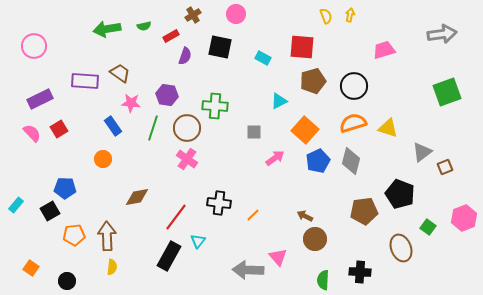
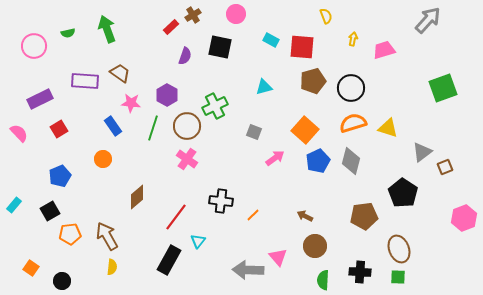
yellow arrow at (350, 15): moved 3 px right, 24 px down
green semicircle at (144, 26): moved 76 px left, 7 px down
green arrow at (107, 29): rotated 80 degrees clockwise
gray arrow at (442, 34): moved 14 px left, 14 px up; rotated 40 degrees counterclockwise
red rectangle at (171, 36): moved 9 px up; rotated 14 degrees counterclockwise
cyan rectangle at (263, 58): moved 8 px right, 18 px up
black circle at (354, 86): moved 3 px left, 2 px down
green square at (447, 92): moved 4 px left, 4 px up
purple hexagon at (167, 95): rotated 20 degrees clockwise
cyan triangle at (279, 101): moved 15 px left, 14 px up; rotated 12 degrees clockwise
green cross at (215, 106): rotated 30 degrees counterclockwise
brown circle at (187, 128): moved 2 px up
gray square at (254, 132): rotated 21 degrees clockwise
pink semicircle at (32, 133): moved 13 px left
blue pentagon at (65, 188): moved 5 px left, 12 px up; rotated 25 degrees counterclockwise
black pentagon at (400, 194): moved 3 px right, 1 px up; rotated 12 degrees clockwise
brown diamond at (137, 197): rotated 30 degrees counterclockwise
black cross at (219, 203): moved 2 px right, 2 px up
cyan rectangle at (16, 205): moved 2 px left
brown pentagon at (364, 211): moved 5 px down
green square at (428, 227): moved 30 px left, 50 px down; rotated 35 degrees counterclockwise
orange pentagon at (74, 235): moved 4 px left, 1 px up
brown arrow at (107, 236): rotated 28 degrees counterclockwise
brown circle at (315, 239): moved 7 px down
brown ellipse at (401, 248): moved 2 px left, 1 px down
black rectangle at (169, 256): moved 4 px down
black circle at (67, 281): moved 5 px left
